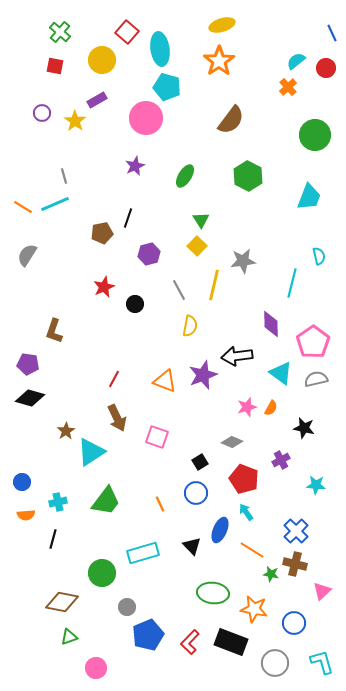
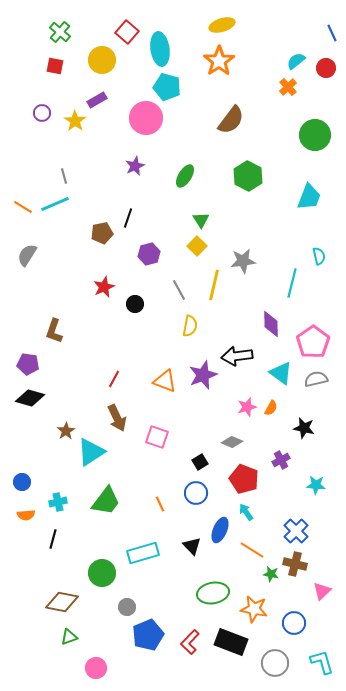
green ellipse at (213, 593): rotated 16 degrees counterclockwise
